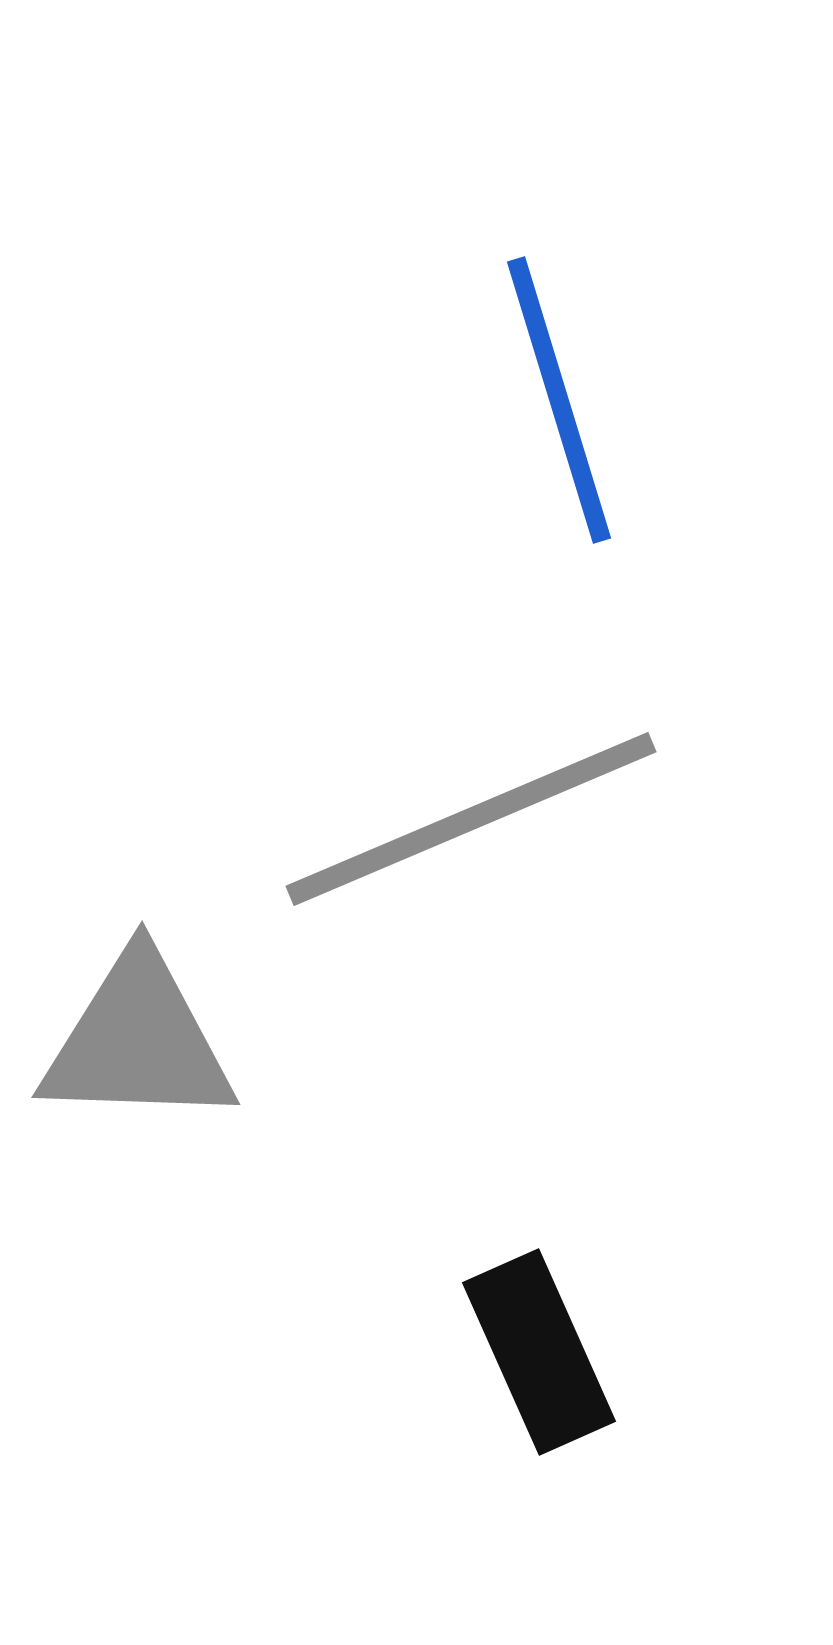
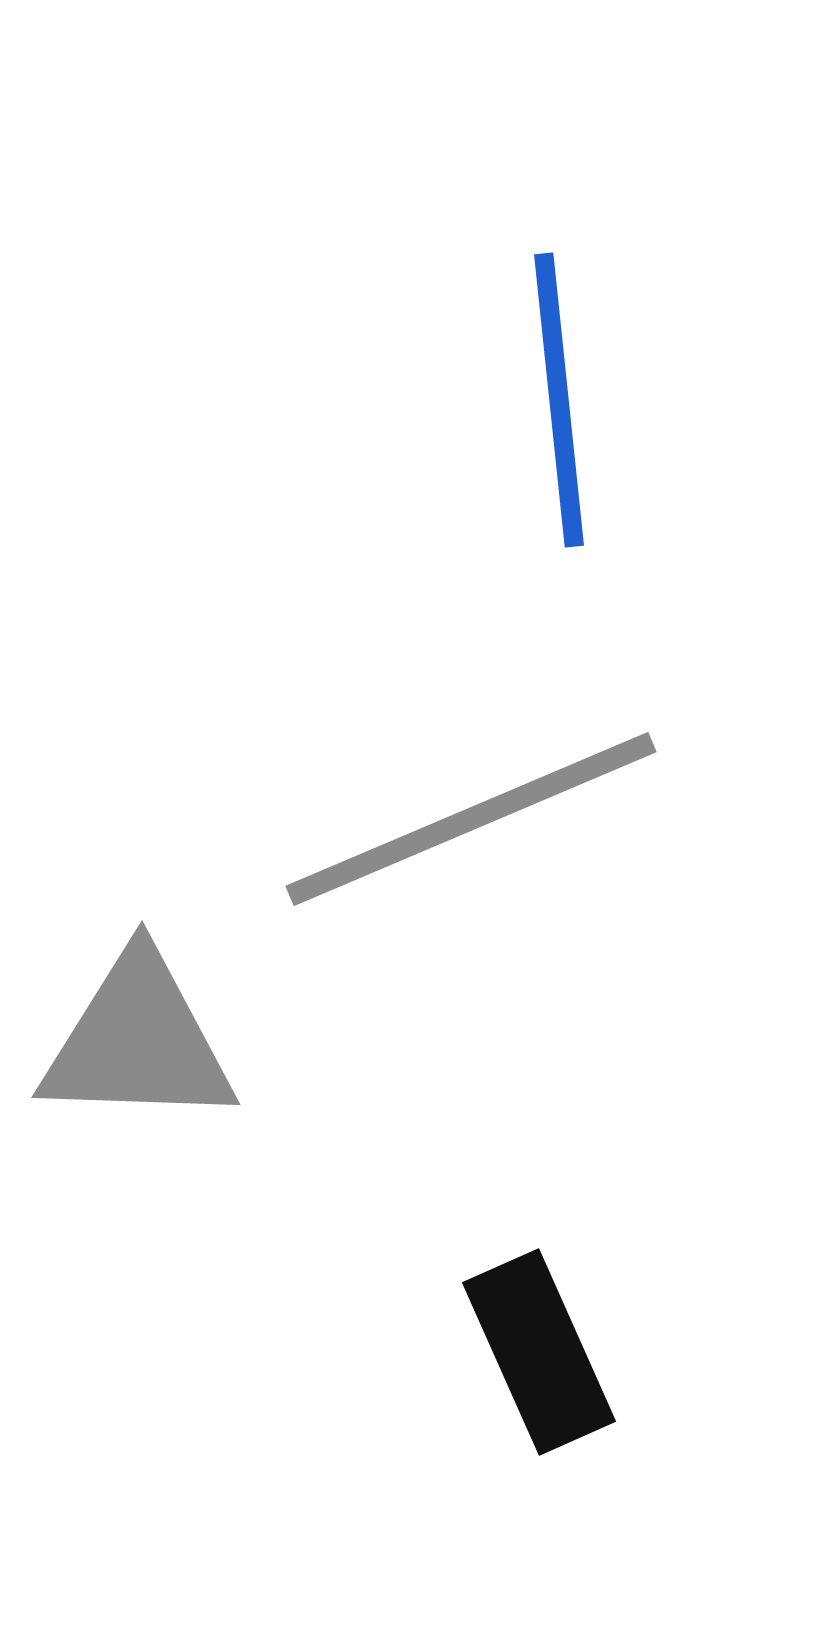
blue line: rotated 11 degrees clockwise
